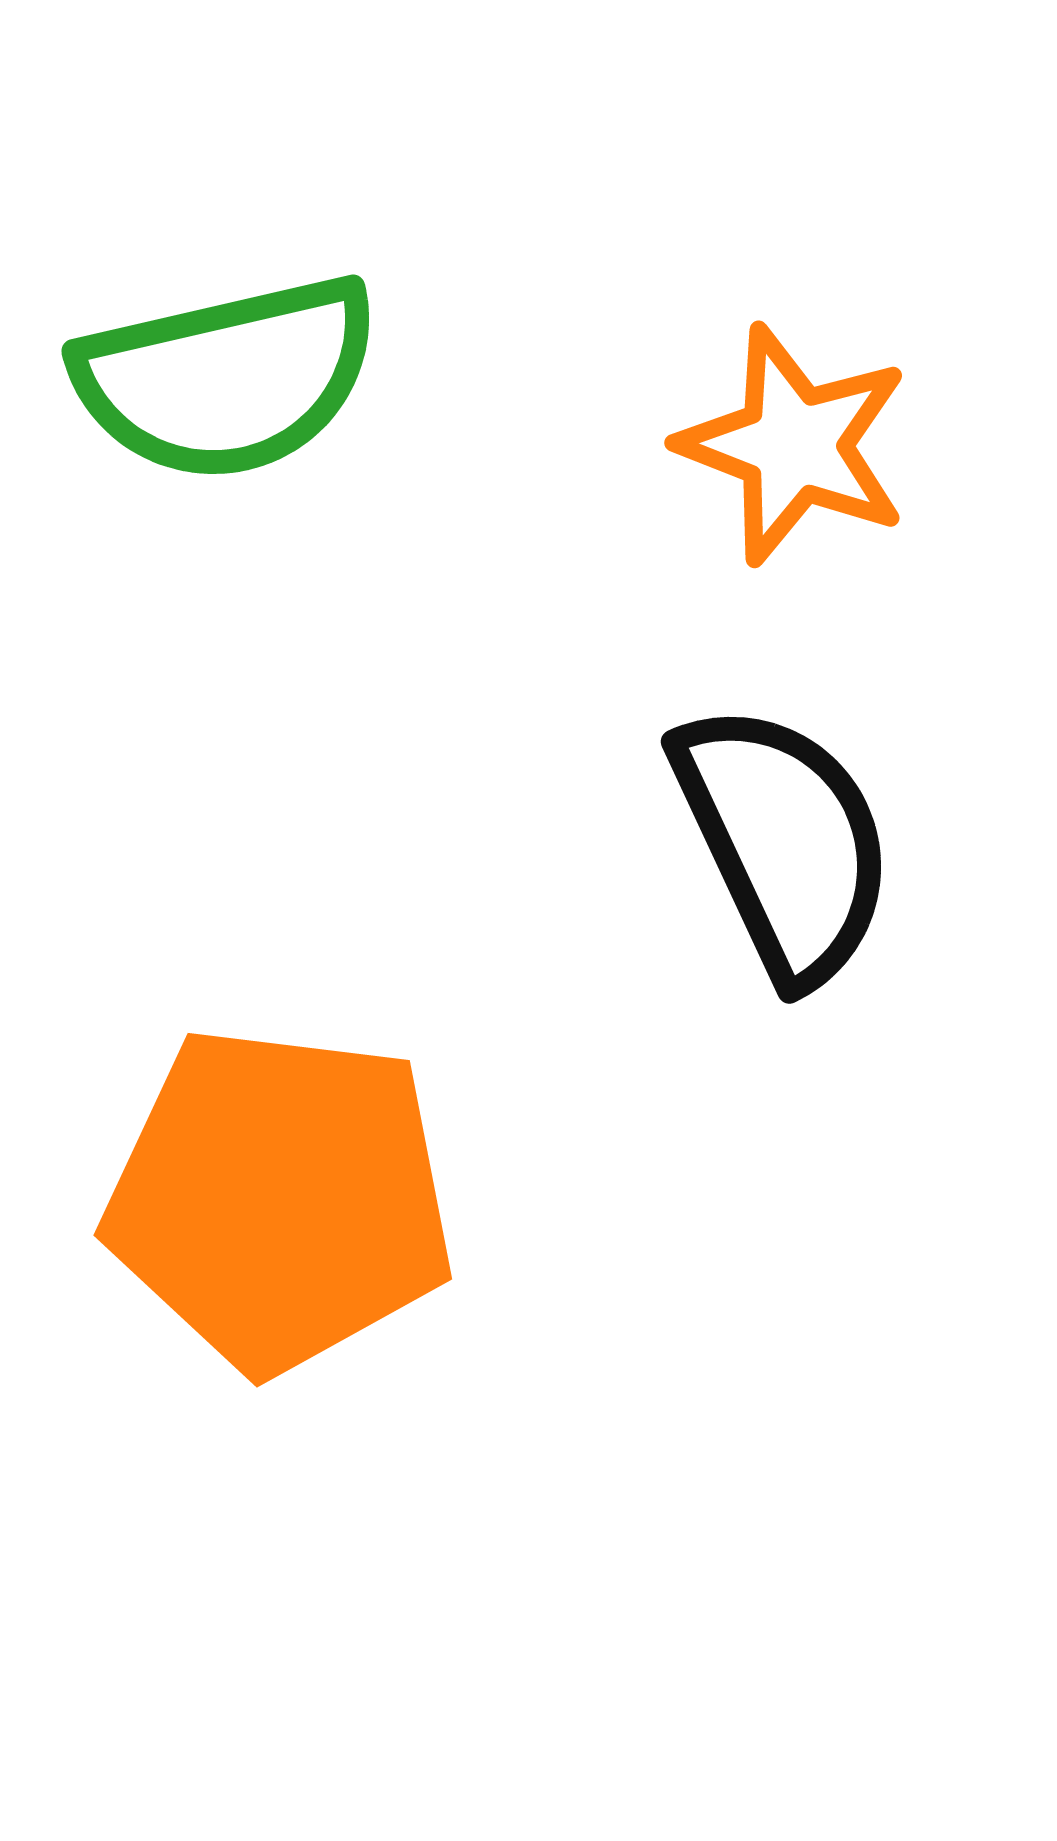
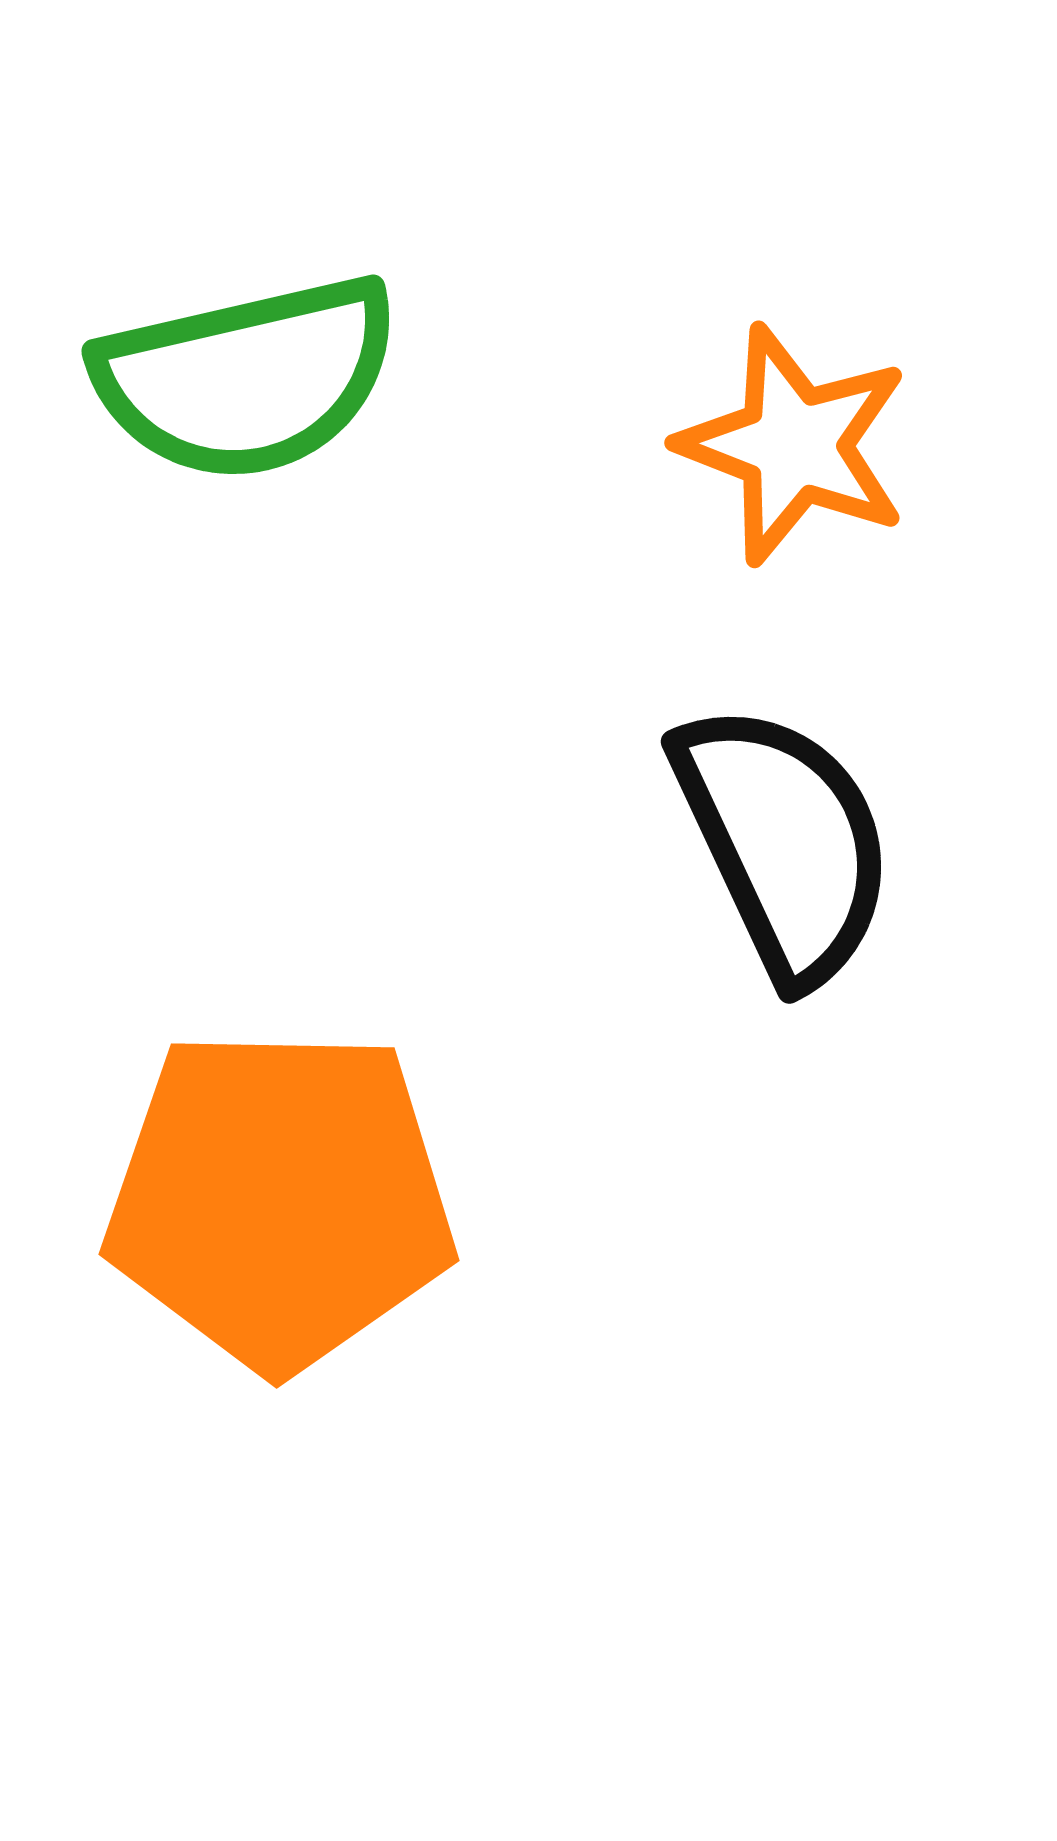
green semicircle: moved 20 px right
orange pentagon: rotated 6 degrees counterclockwise
